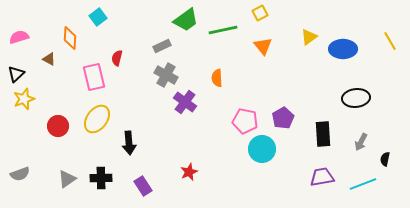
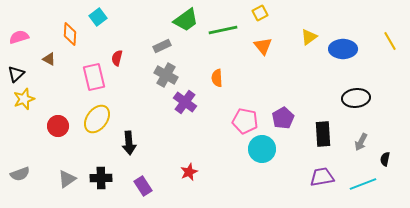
orange diamond: moved 4 px up
